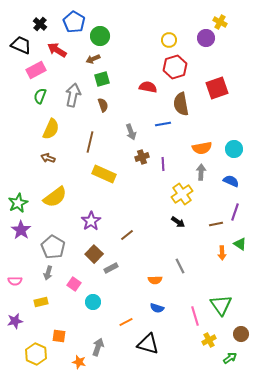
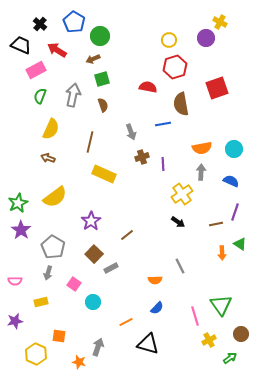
blue semicircle at (157, 308): rotated 64 degrees counterclockwise
